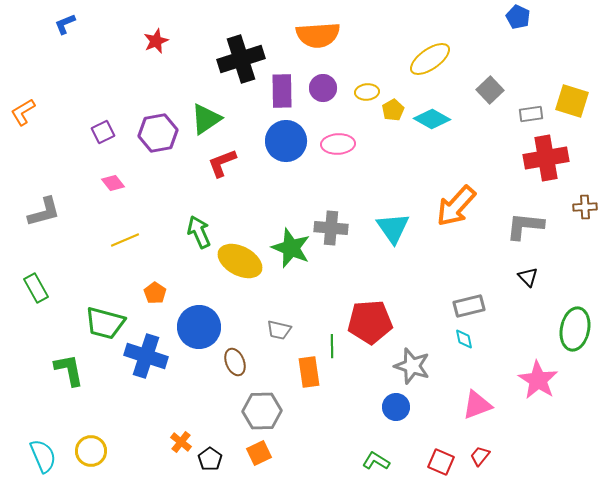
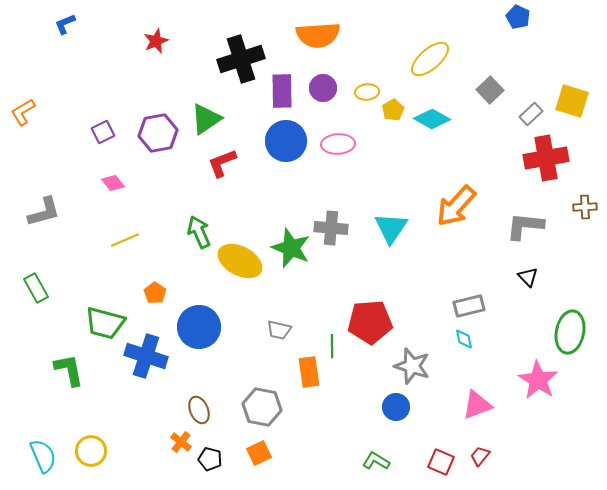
yellow ellipse at (430, 59): rotated 6 degrees counterclockwise
gray rectangle at (531, 114): rotated 35 degrees counterclockwise
cyan triangle at (393, 228): moved 2 px left; rotated 9 degrees clockwise
green ellipse at (575, 329): moved 5 px left, 3 px down
brown ellipse at (235, 362): moved 36 px left, 48 px down
gray hexagon at (262, 411): moved 4 px up; rotated 12 degrees clockwise
black pentagon at (210, 459): rotated 20 degrees counterclockwise
